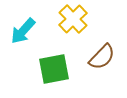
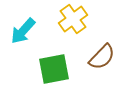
yellow cross: rotated 8 degrees clockwise
